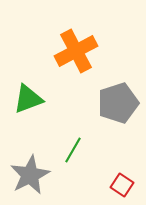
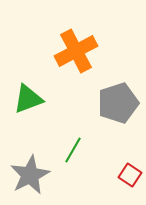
red square: moved 8 px right, 10 px up
